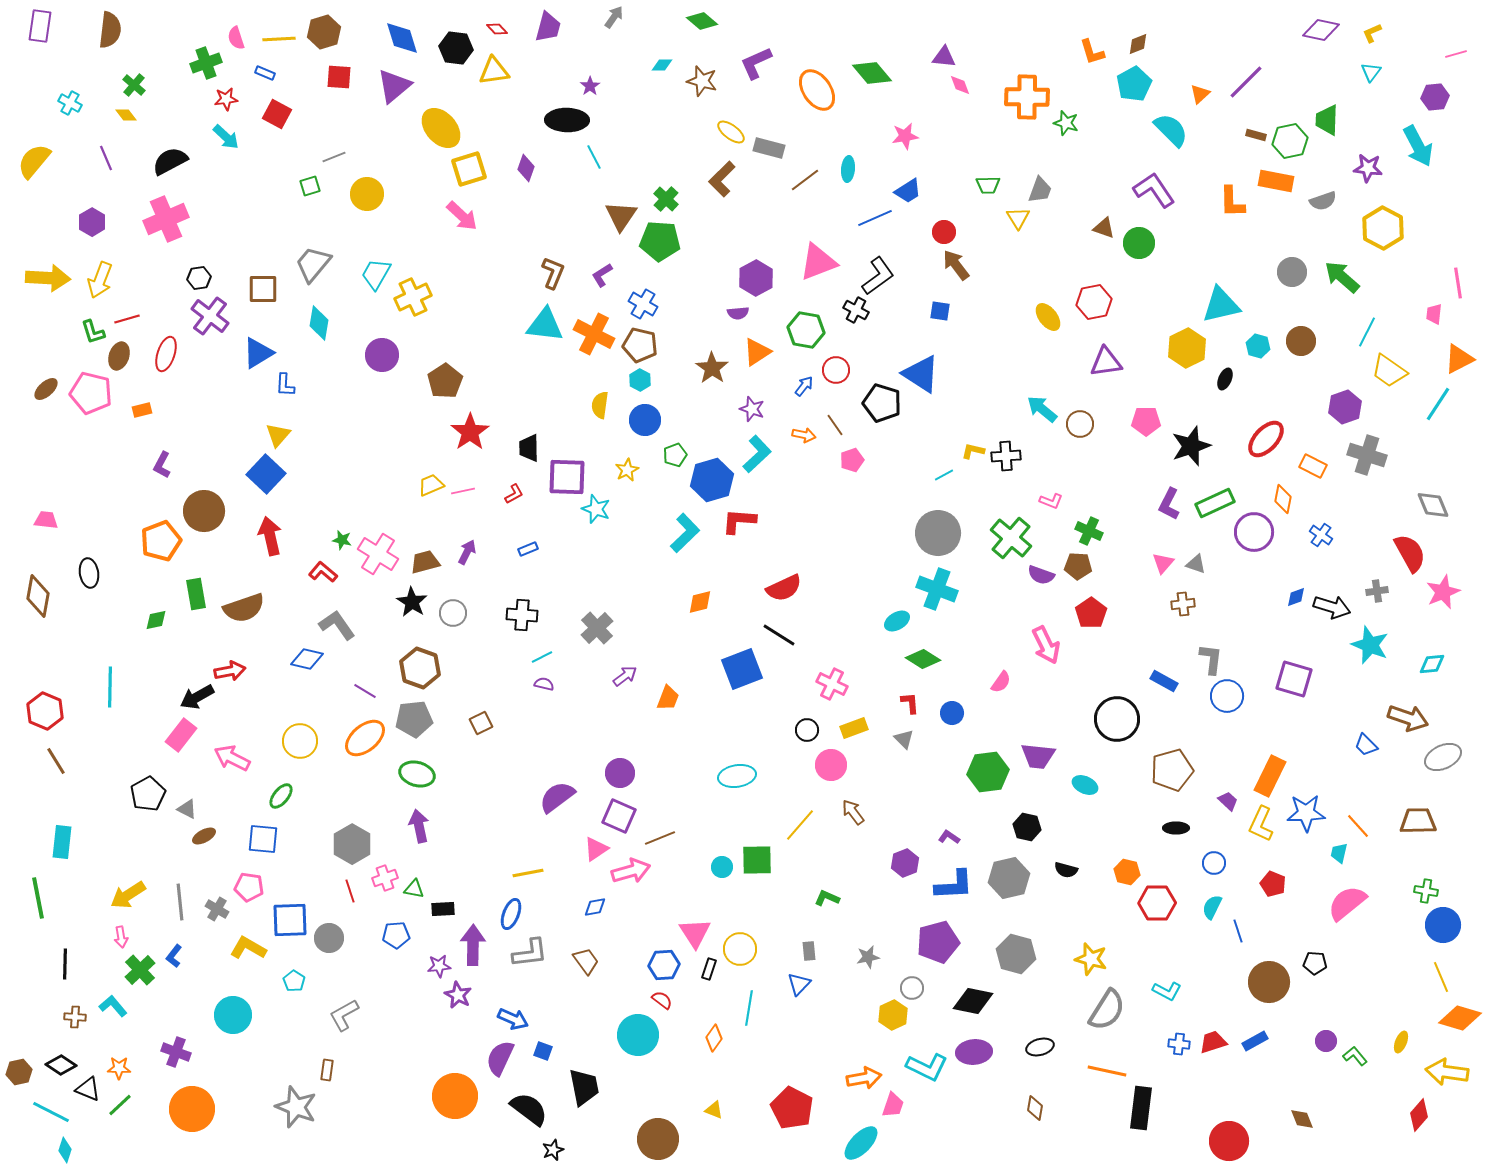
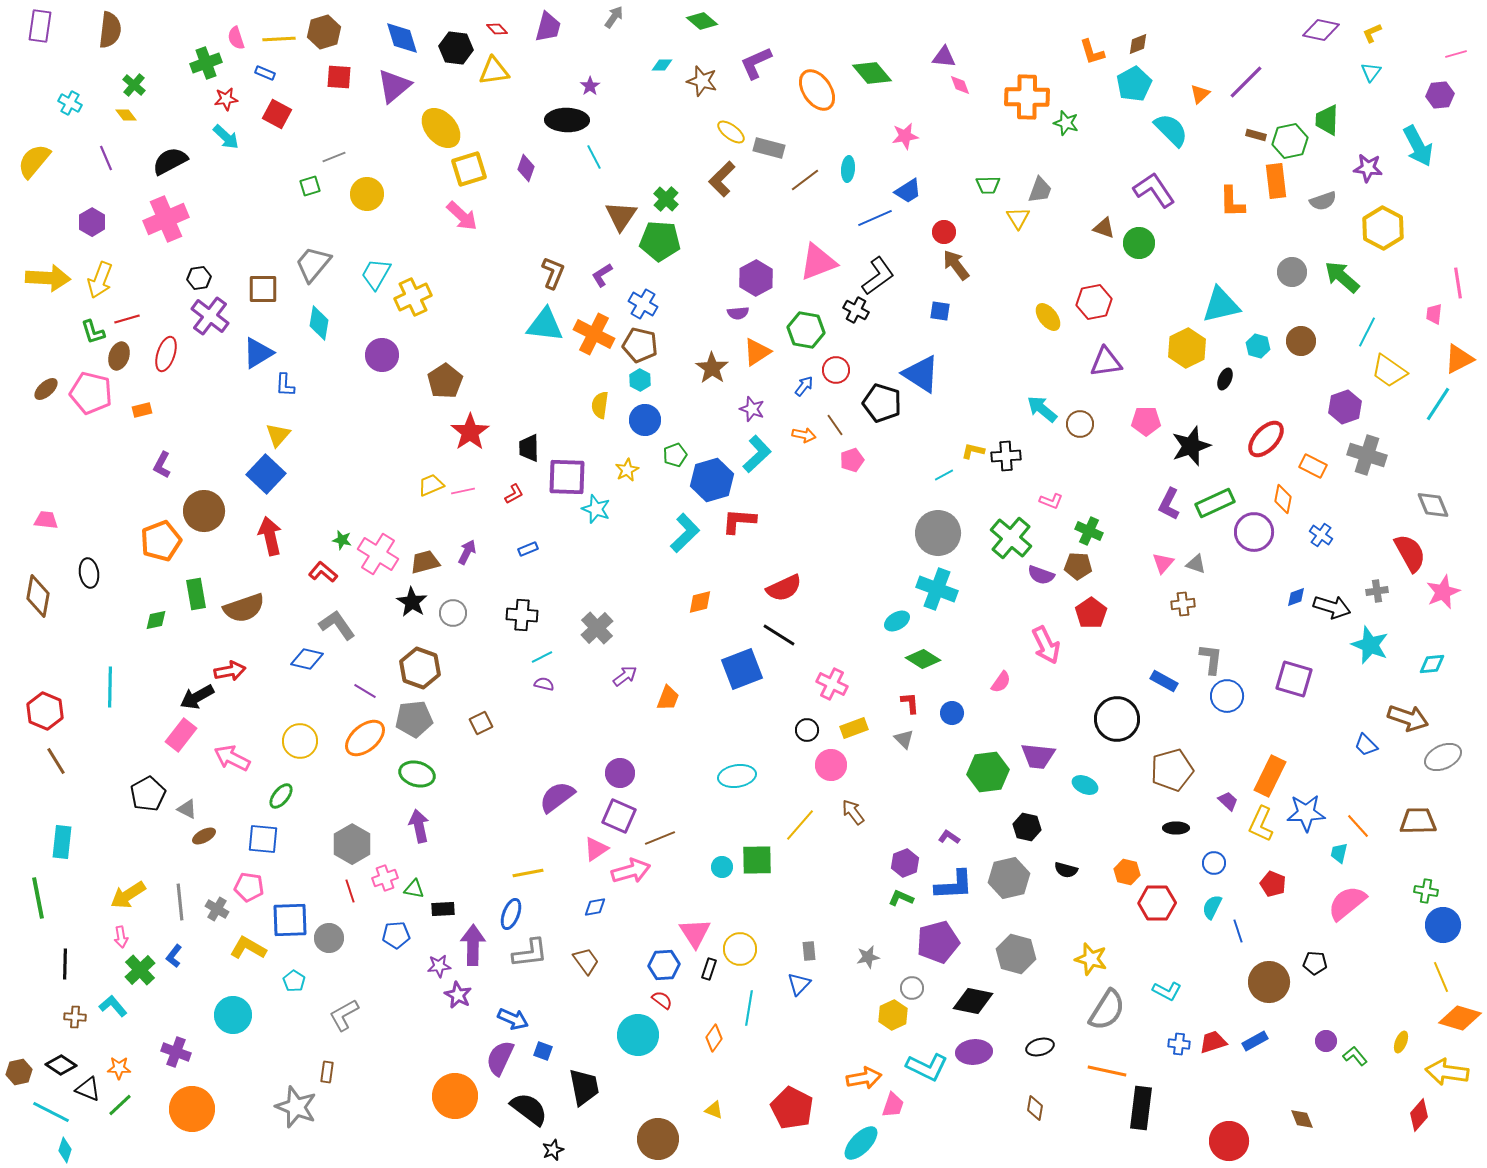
purple hexagon at (1435, 97): moved 5 px right, 2 px up
orange rectangle at (1276, 181): rotated 72 degrees clockwise
green L-shape at (827, 898): moved 74 px right
brown rectangle at (327, 1070): moved 2 px down
